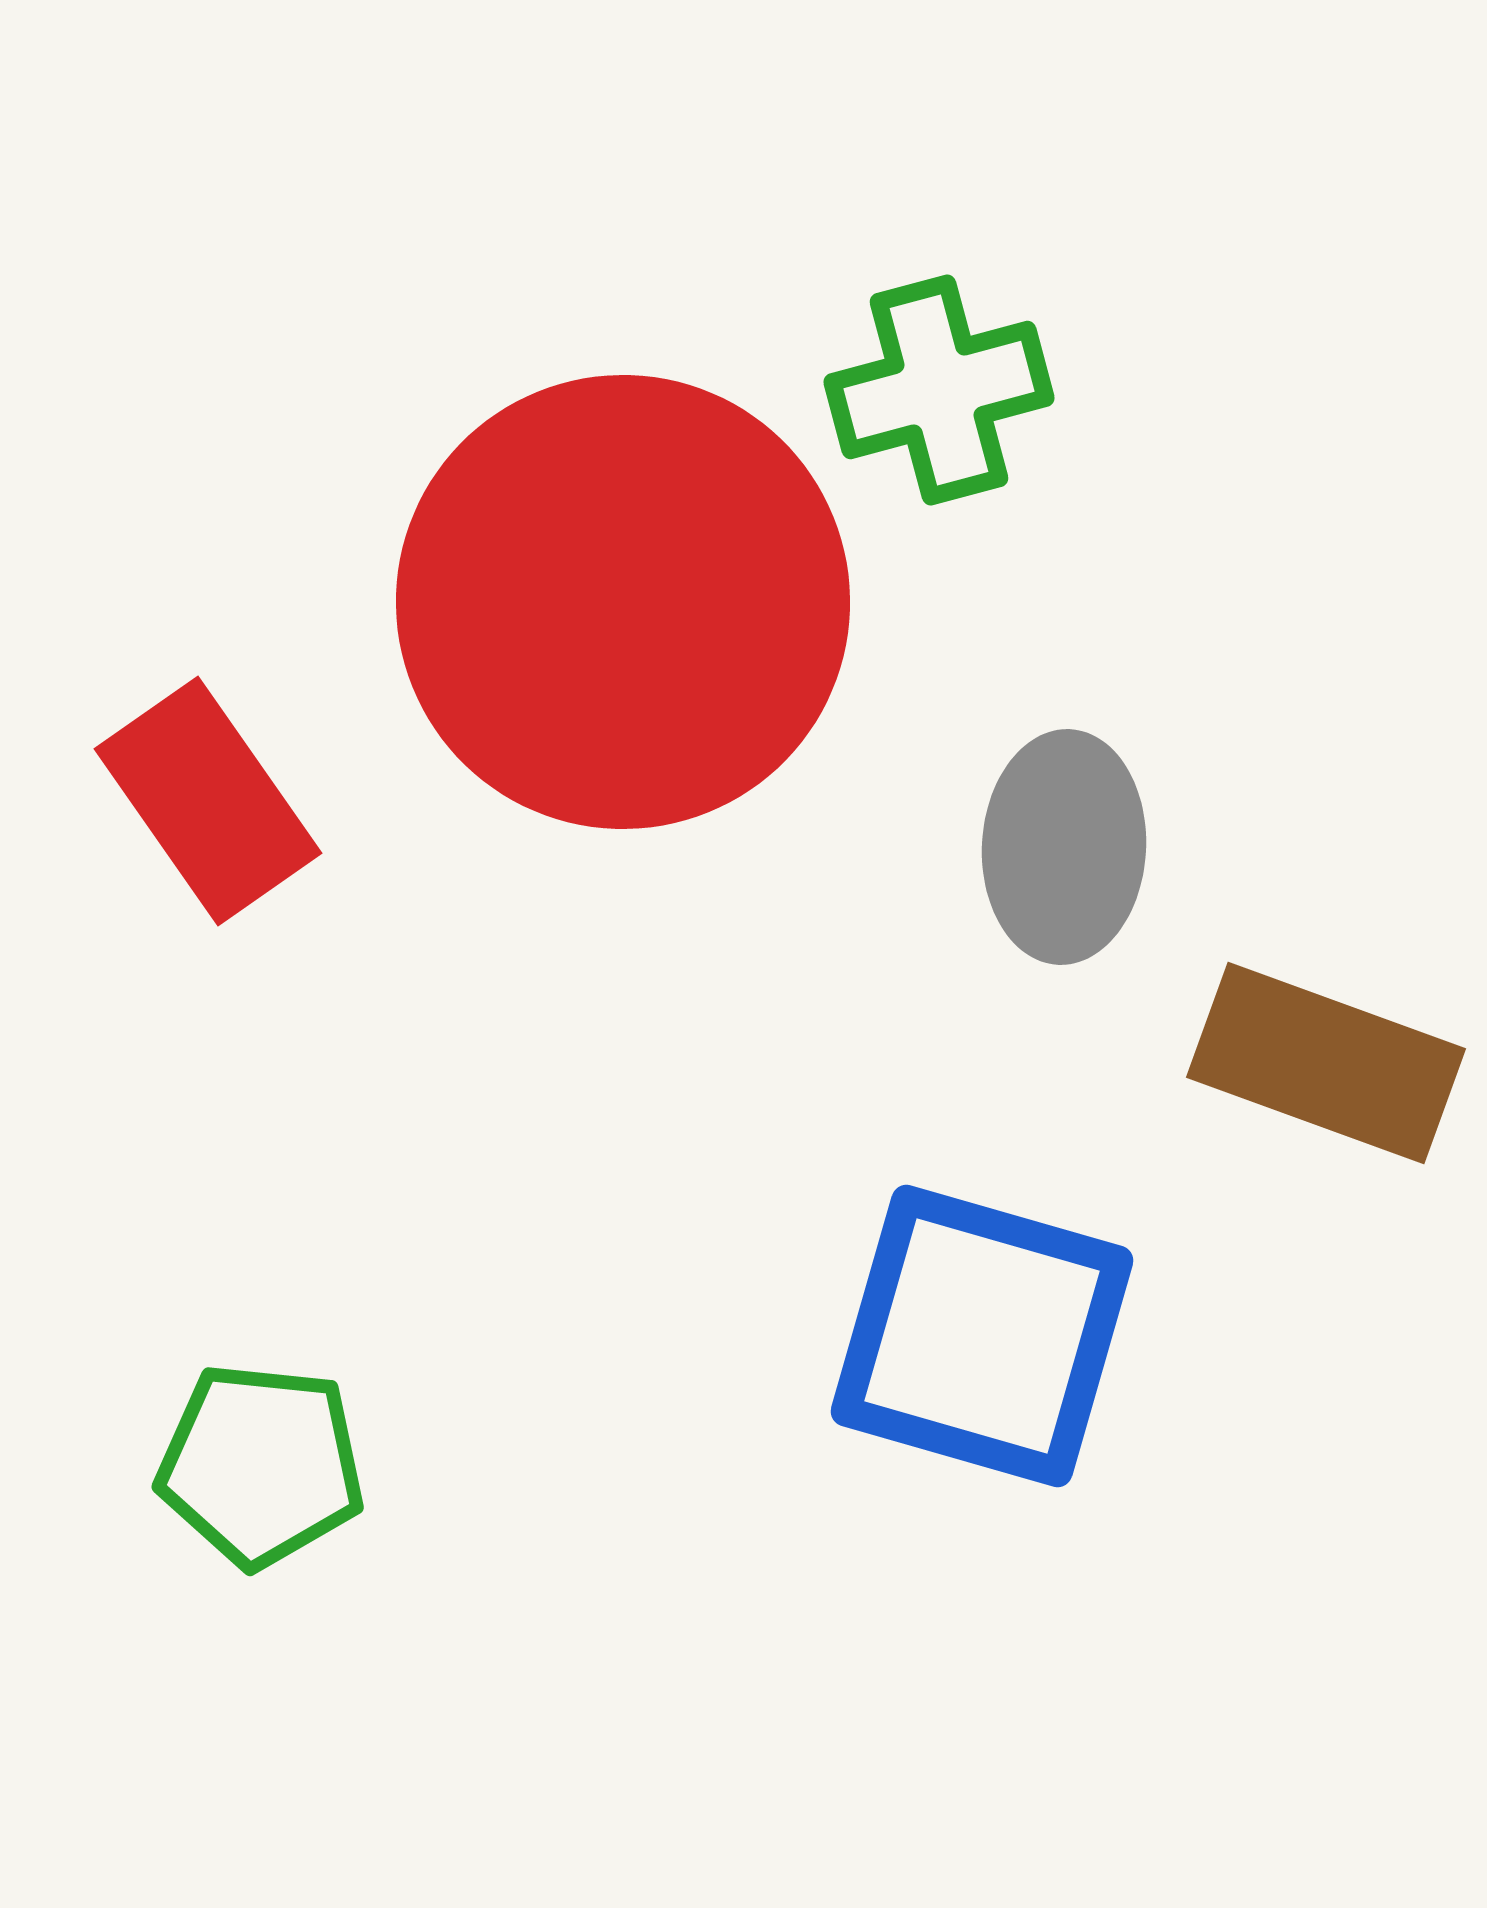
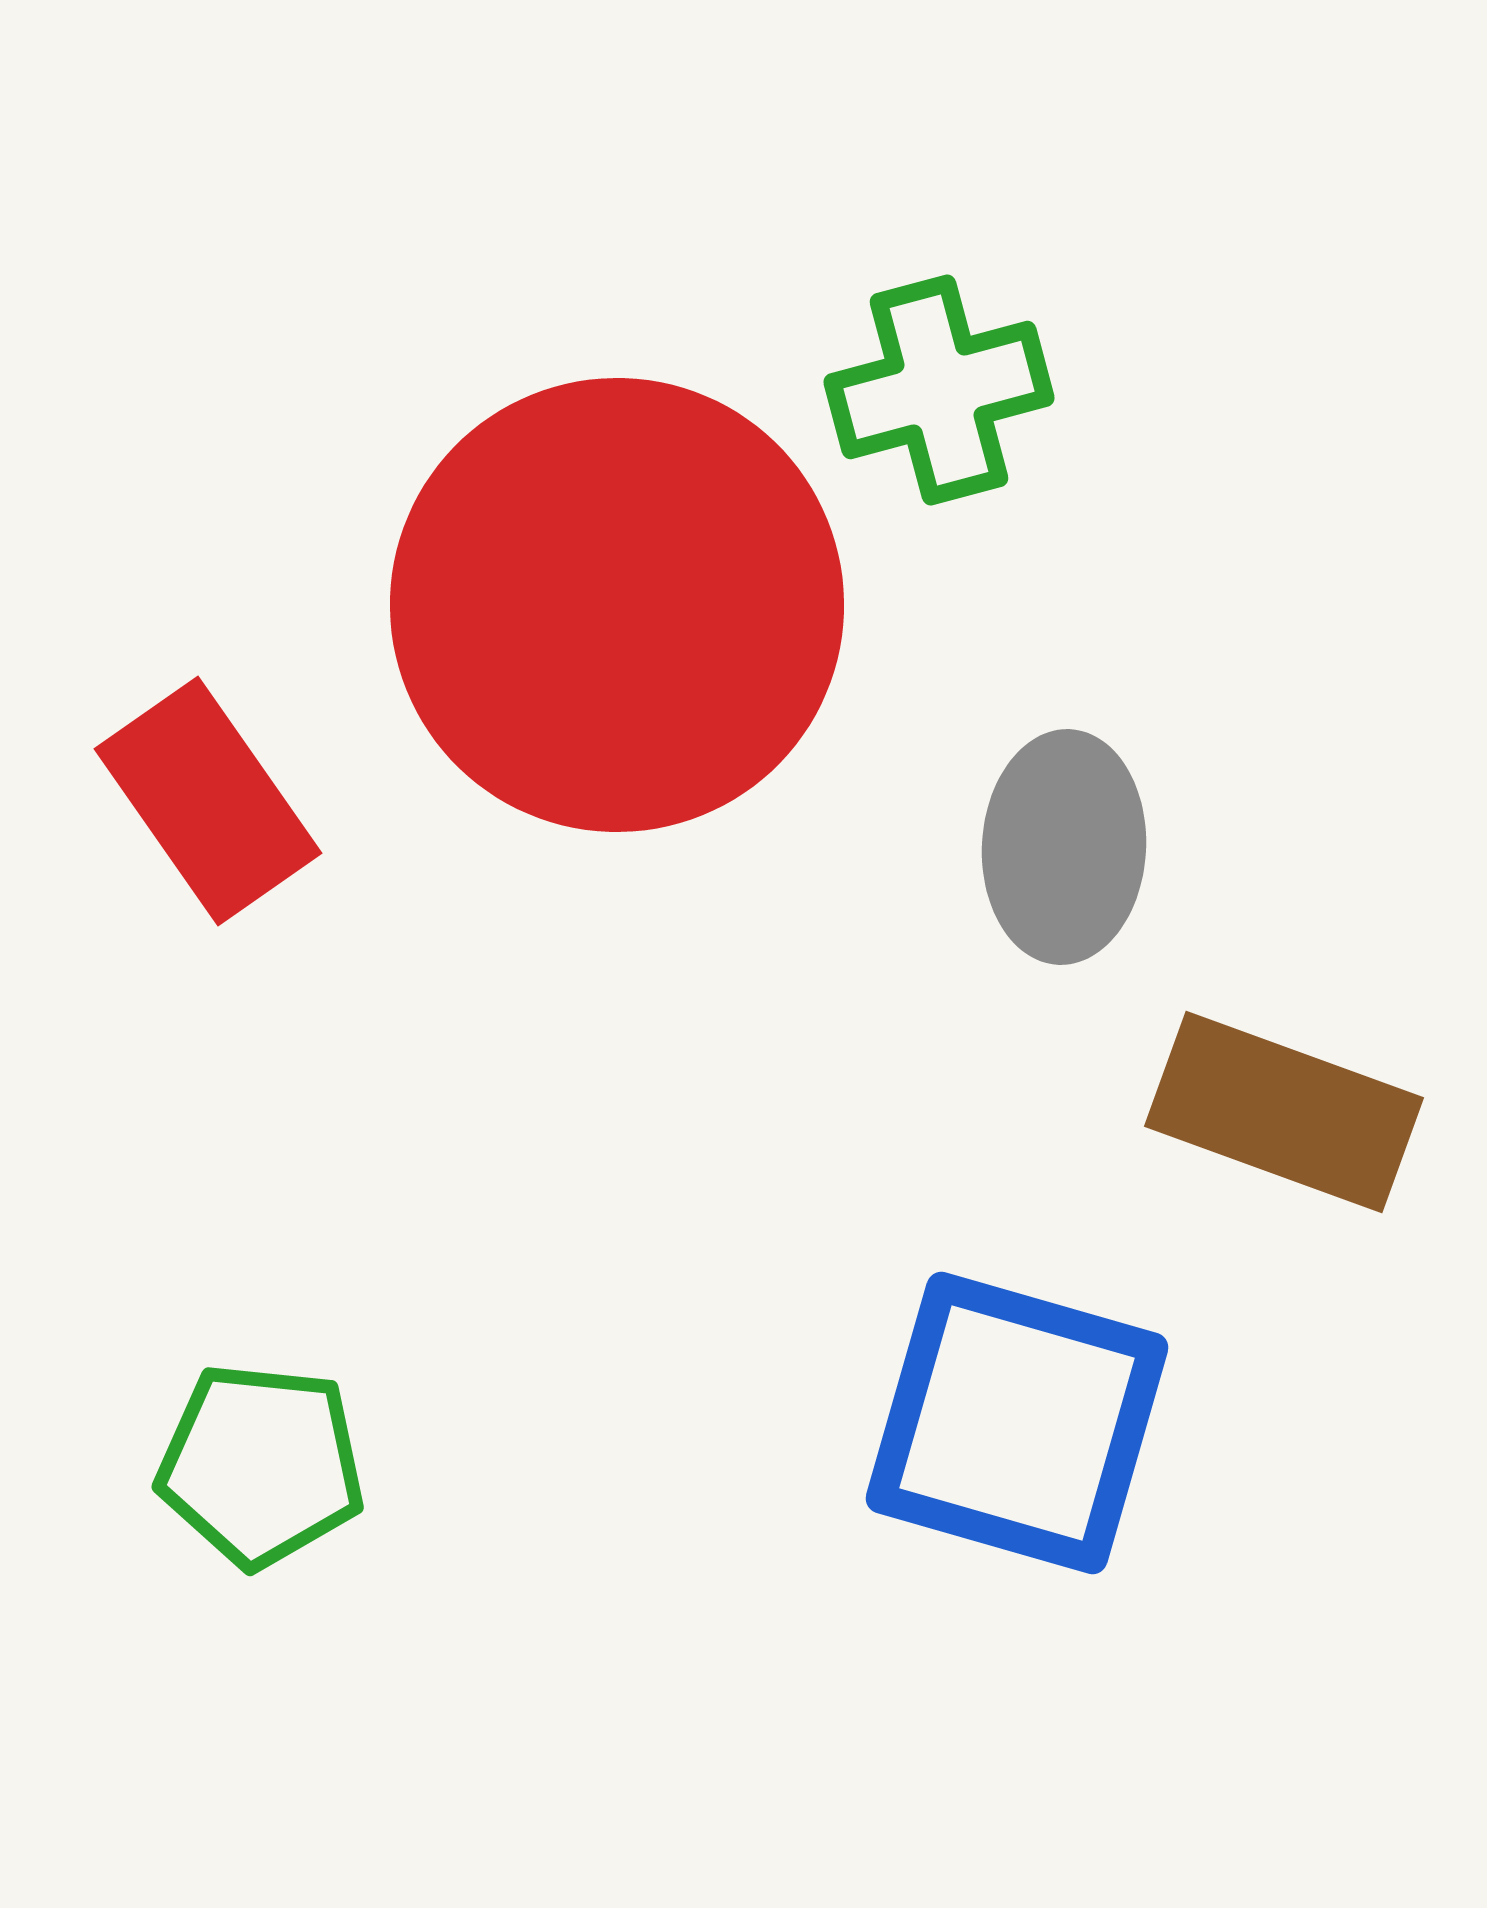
red circle: moved 6 px left, 3 px down
brown rectangle: moved 42 px left, 49 px down
blue square: moved 35 px right, 87 px down
